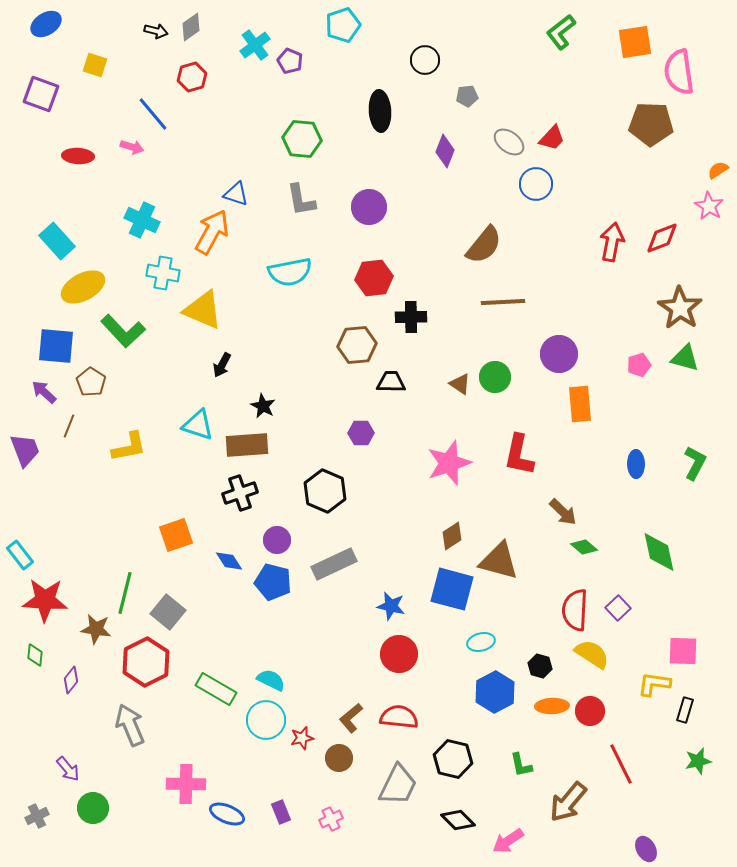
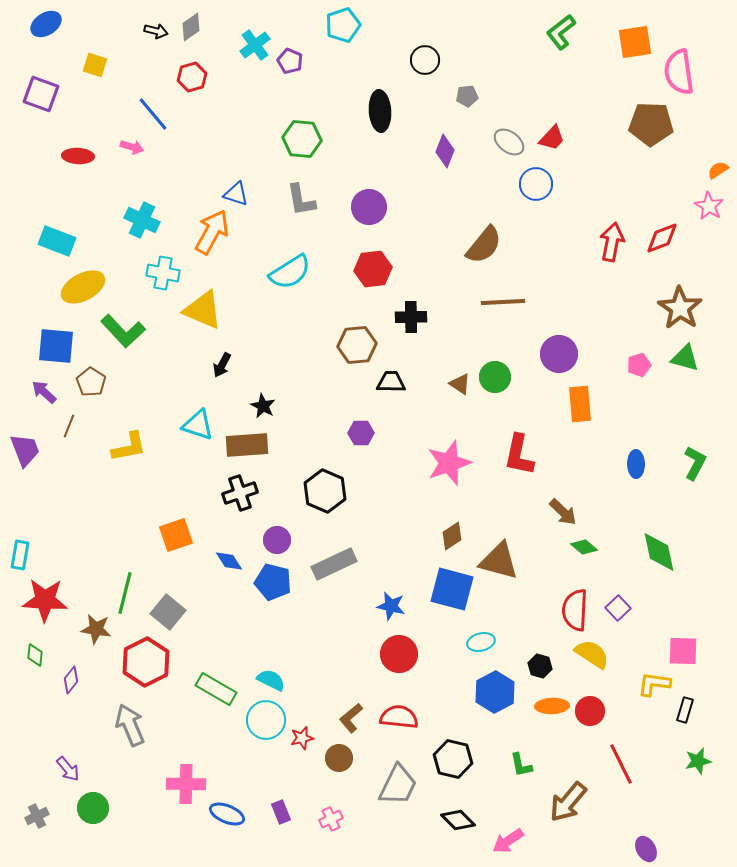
cyan rectangle at (57, 241): rotated 27 degrees counterclockwise
cyan semicircle at (290, 272): rotated 21 degrees counterclockwise
red hexagon at (374, 278): moved 1 px left, 9 px up
cyan rectangle at (20, 555): rotated 48 degrees clockwise
